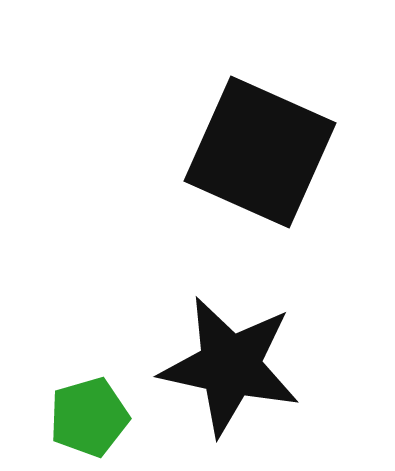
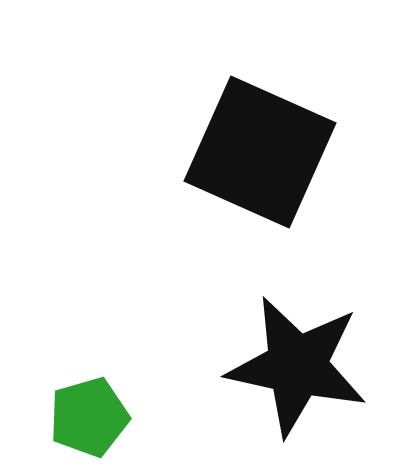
black star: moved 67 px right
